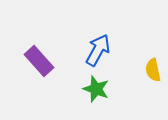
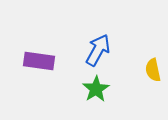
purple rectangle: rotated 40 degrees counterclockwise
green star: rotated 20 degrees clockwise
